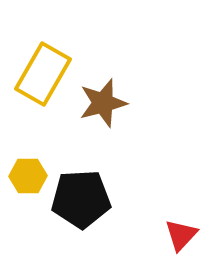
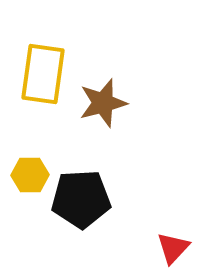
yellow rectangle: rotated 22 degrees counterclockwise
yellow hexagon: moved 2 px right, 1 px up
red triangle: moved 8 px left, 13 px down
